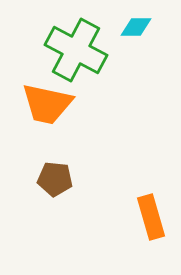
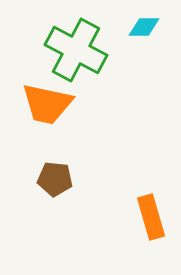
cyan diamond: moved 8 px right
